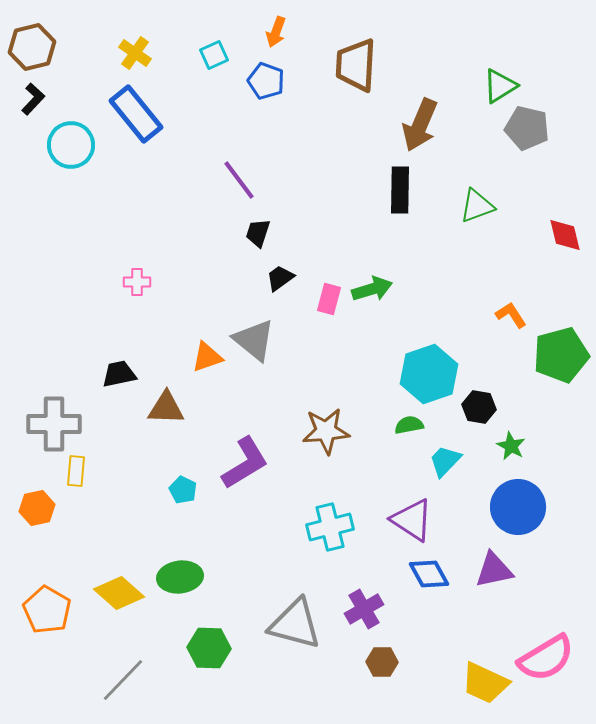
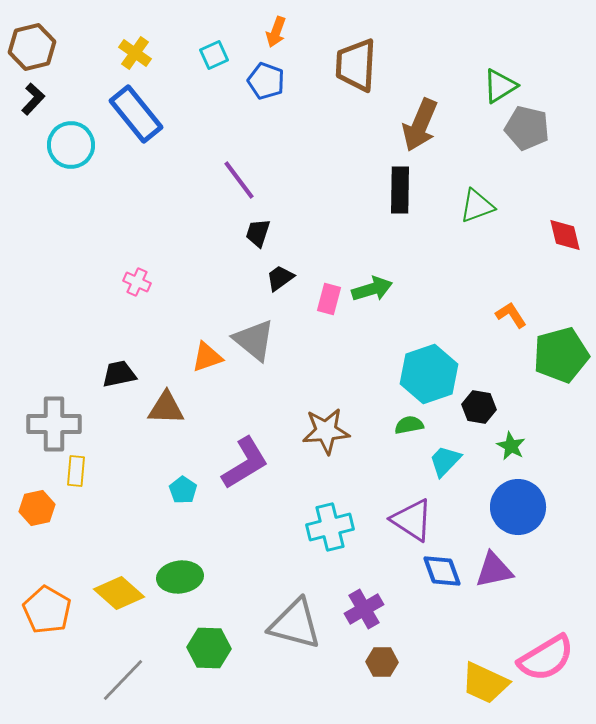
pink cross at (137, 282): rotated 24 degrees clockwise
cyan pentagon at (183, 490): rotated 8 degrees clockwise
blue diamond at (429, 574): moved 13 px right, 3 px up; rotated 9 degrees clockwise
